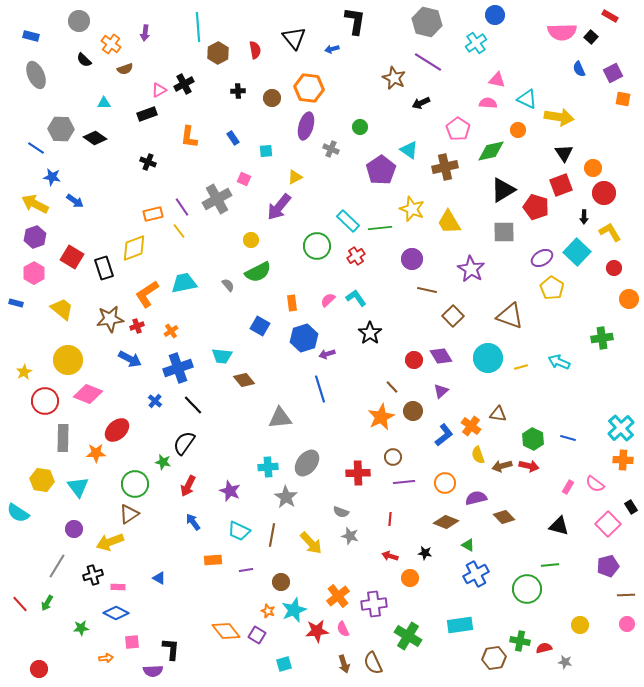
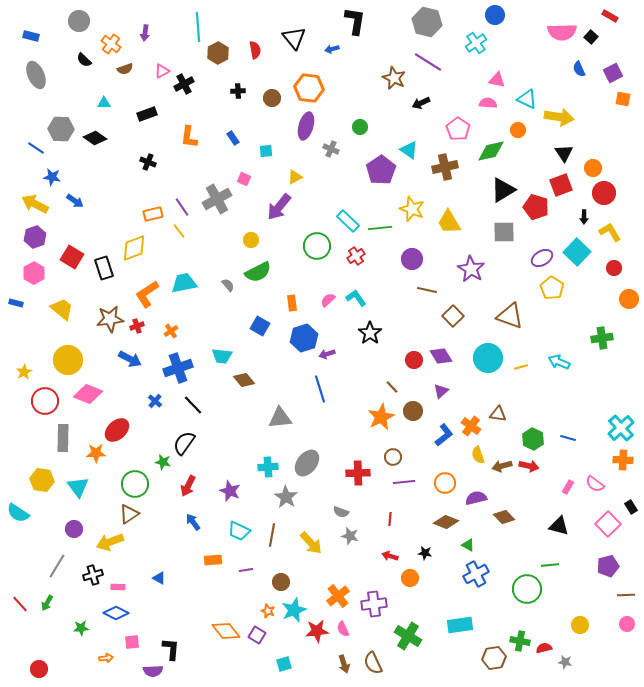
pink triangle at (159, 90): moved 3 px right, 19 px up
